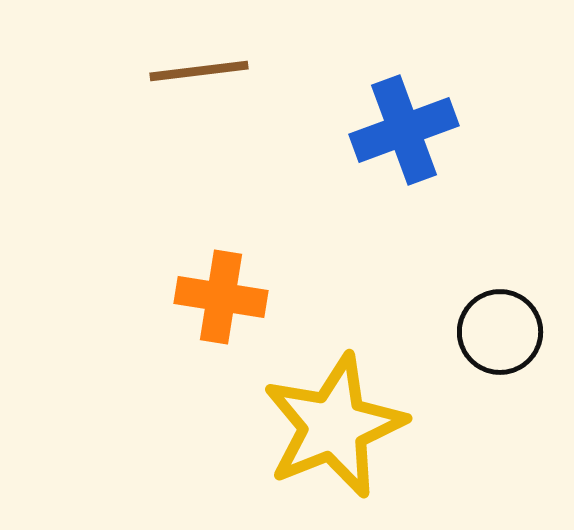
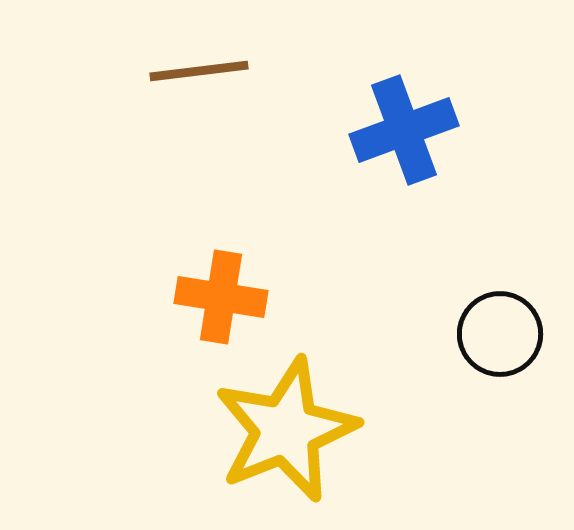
black circle: moved 2 px down
yellow star: moved 48 px left, 4 px down
